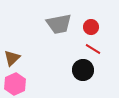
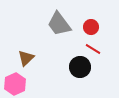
gray trapezoid: rotated 64 degrees clockwise
brown triangle: moved 14 px right
black circle: moved 3 px left, 3 px up
